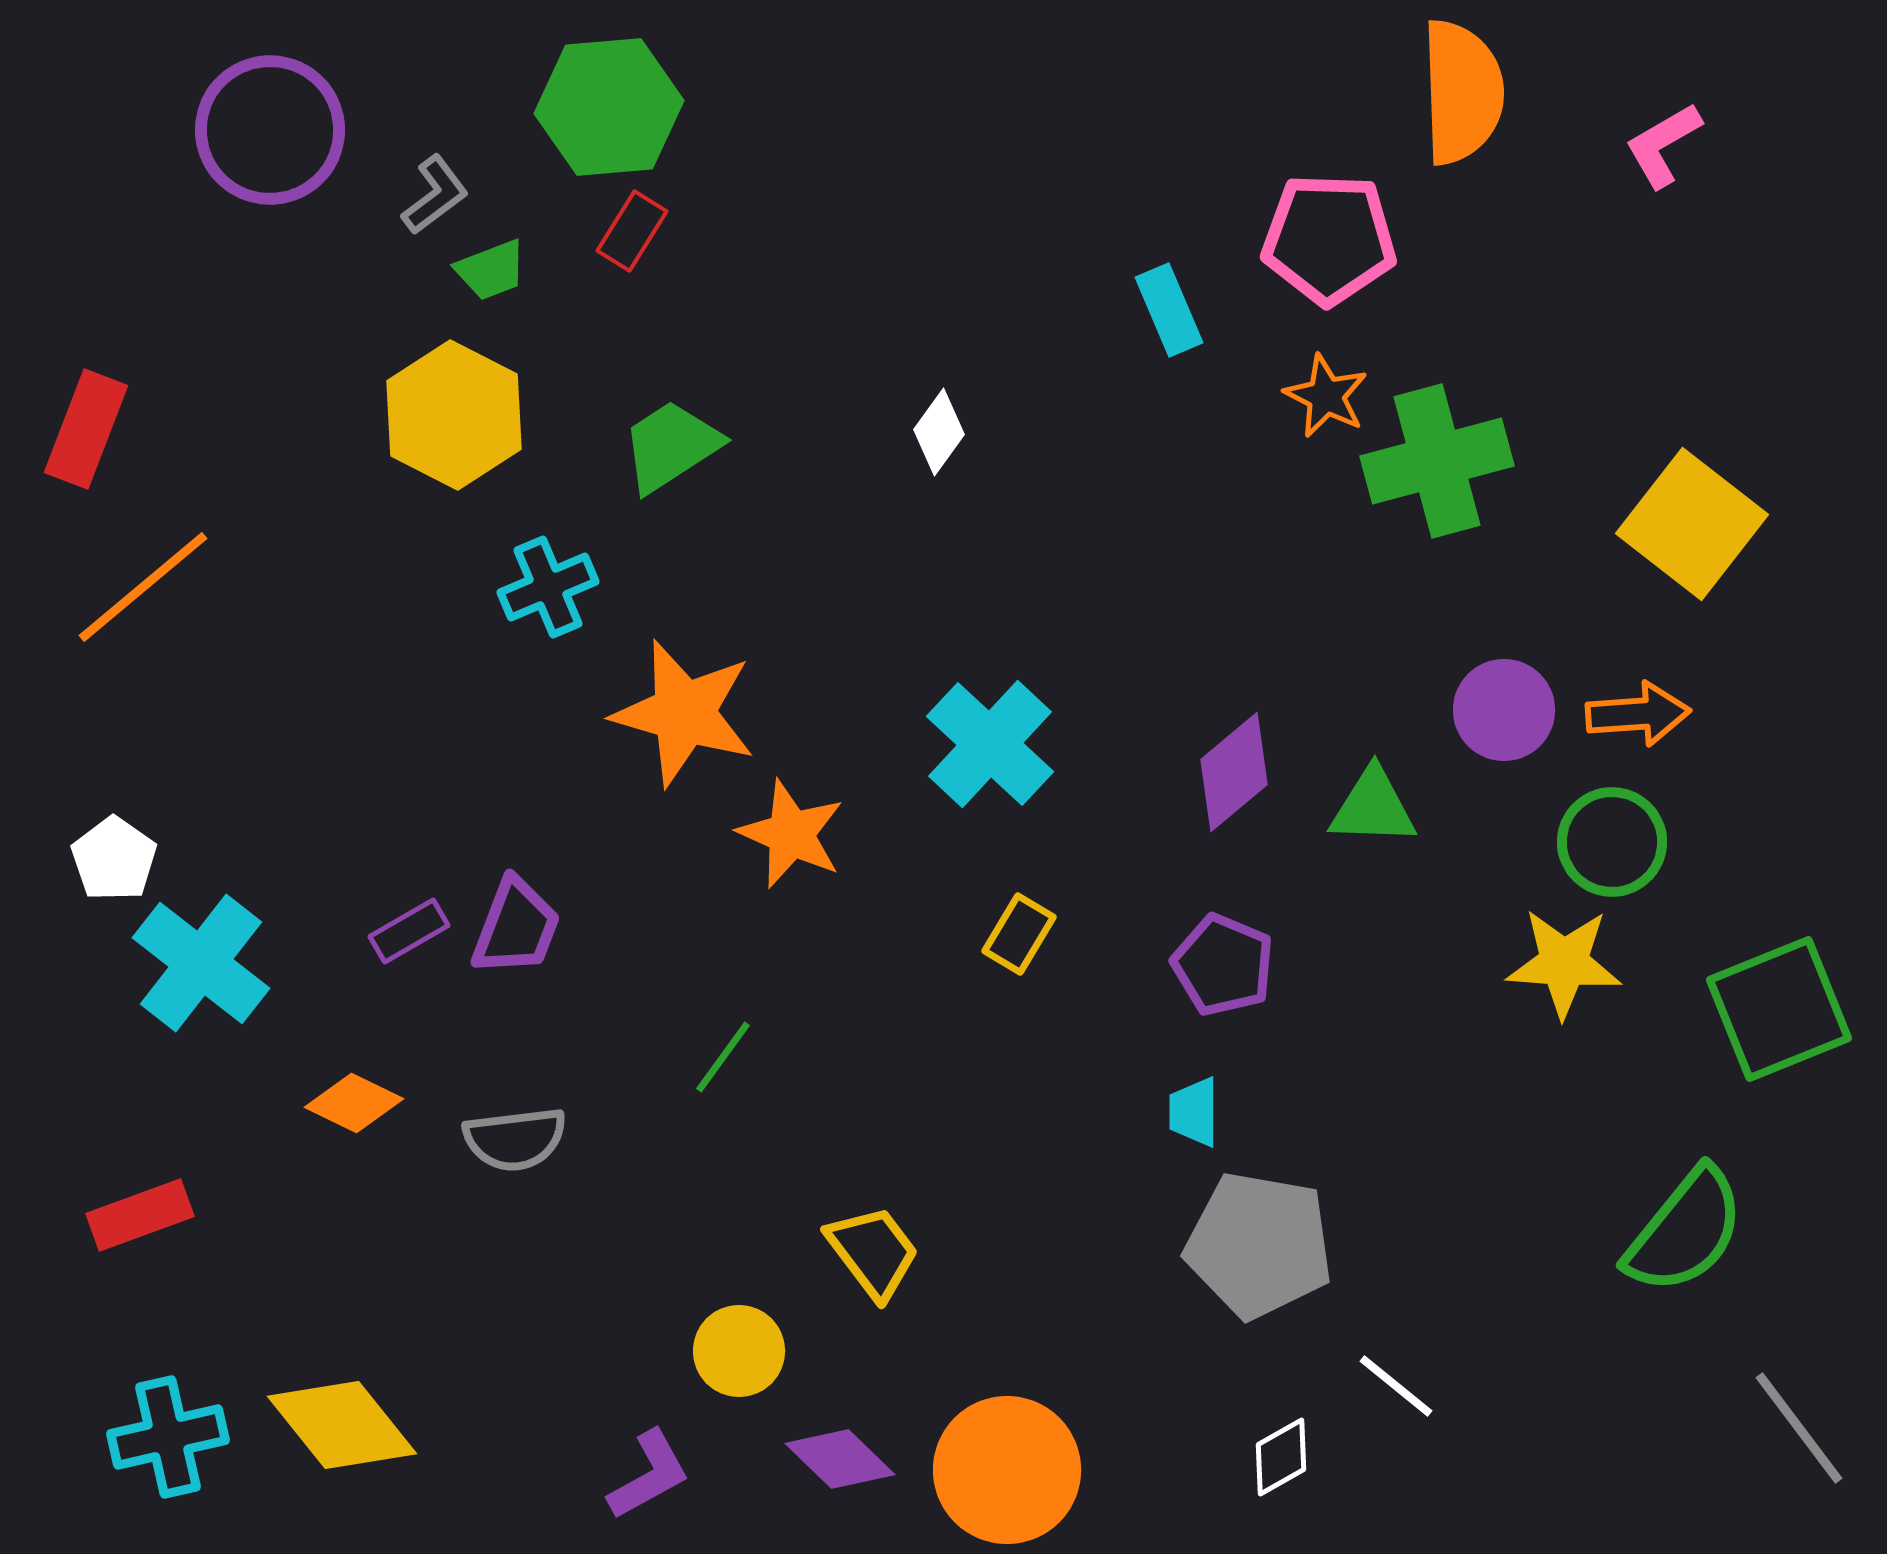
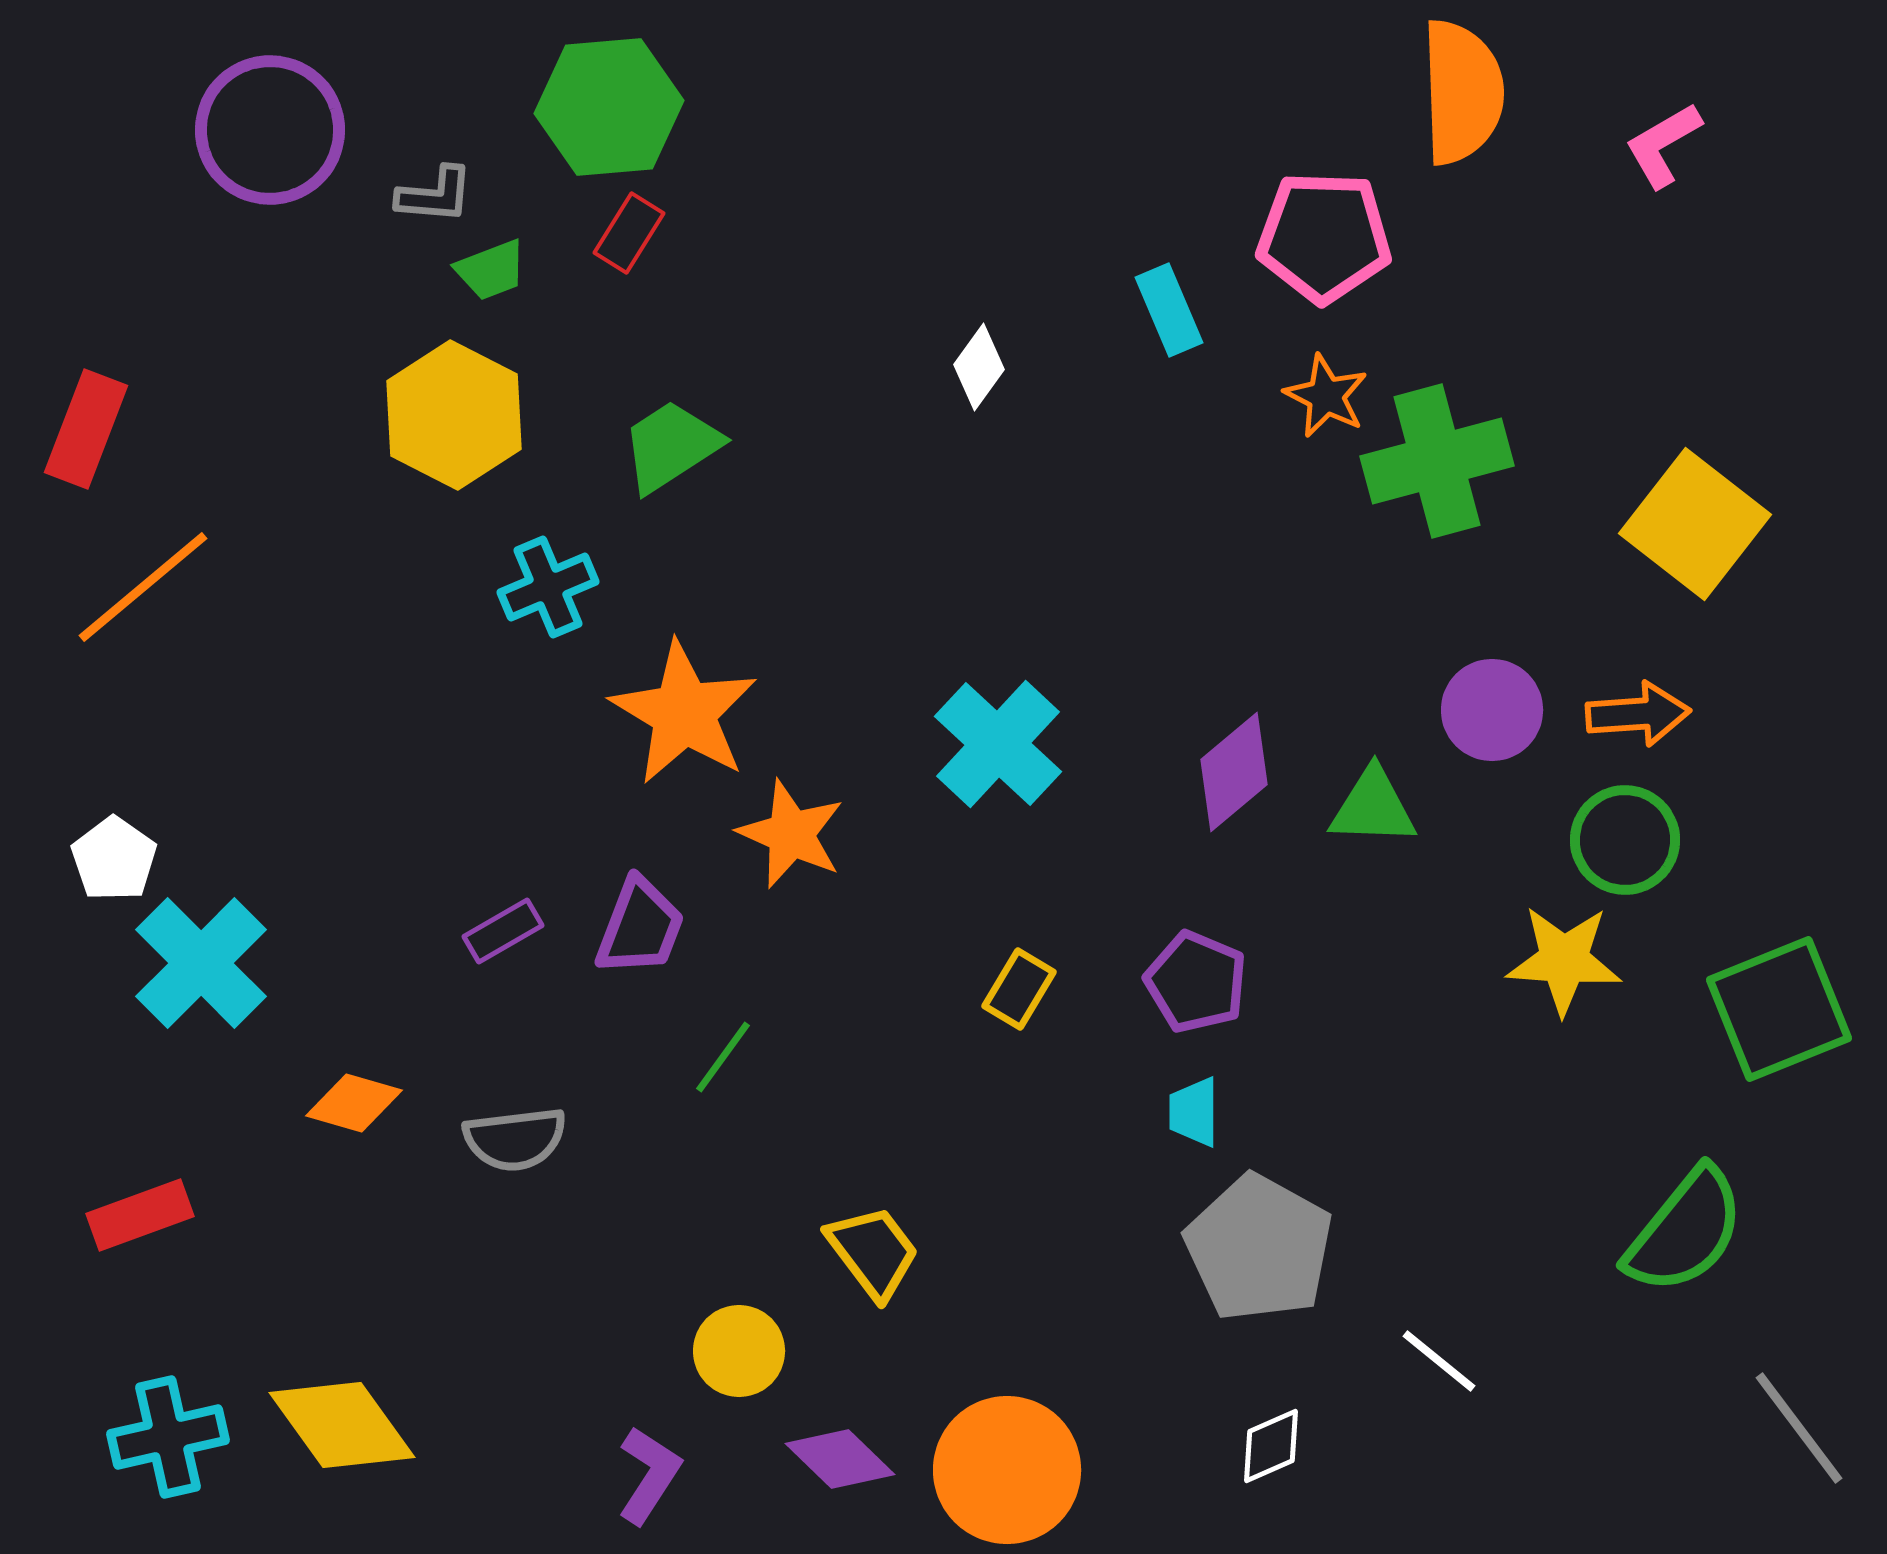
gray L-shape at (435, 195): rotated 42 degrees clockwise
red rectangle at (632, 231): moved 3 px left, 2 px down
pink pentagon at (1329, 239): moved 5 px left, 2 px up
white diamond at (939, 432): moved 40 px right, 65 px up
yellow square at (1692, 524): moved 3 px right
purple circle at (1504, 710): moved 12 px left
orange star at (684, 713): rotated 15 degrees clockwise
cyan cross at (990, 744): moved 8 px right
green circle at (1612, 842): moved 13 px right, 2 px up
purple trapezoid at (516, 927): moved 124 px right
purple rectangle at (409, 931): moved 94 px right
yellow rectangle at (1019, 934): moved 55 px down
cyan cross at (201, 963): rotated 7 degrees clockwise
yellow star at (1564, 963): moved 3 px up
purple pentagon at (1223, 965): moved 27 px left, 17 px down
orange diamond at (354, 1103): rotated 10 degrees counterclockwise
gray pentagon at (1259, 1245): moved 3 px down; rotated 19 degrees clockwise
white line at (1396, 1386): moved 43 px right, 25 px up
yellow diamond at (342, 1425): rotated 3 degrees clockwise
white diamond at (1281, 1457): moved 10 px left, 11 px up; rotated 6 degrees clockwise
purple L-shape at (649, 1475): rotated 28 degrees counterclockwise
